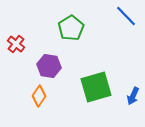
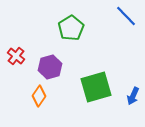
red cross: moved 12 px down
purple hexagon: moved 1 px right, 1 px down; rotated 25 degrees counterclockwise
